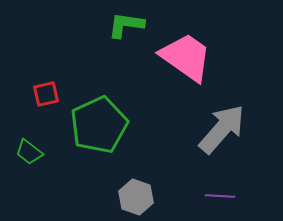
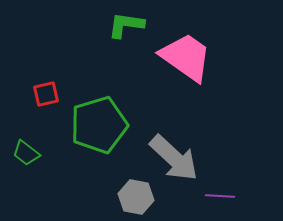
green pentagon: rotated 8 degrees clockwise
gray arrow: moved 48 px left, 29 px down; rotated 92 degrees clockwise
green trapezoid: moved 3 px left, 1 px down
gray hexagon: rotated 8 degrees counterclockwise
